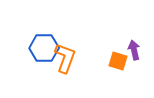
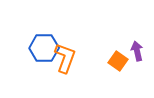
purple arrow: moved 3 px right, 1 px down
orange square: rotated 18 degrees clockwise
